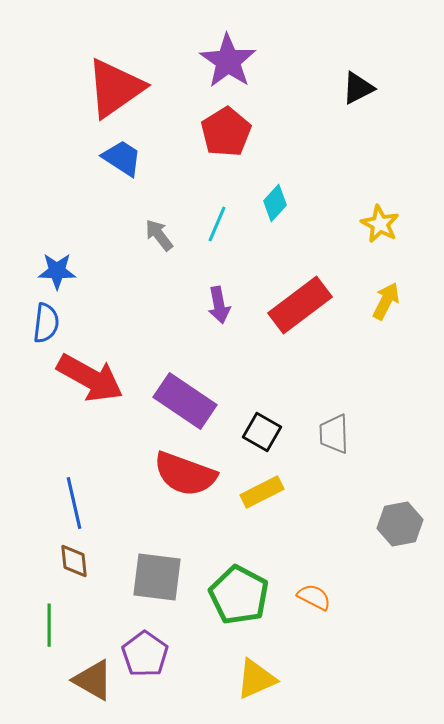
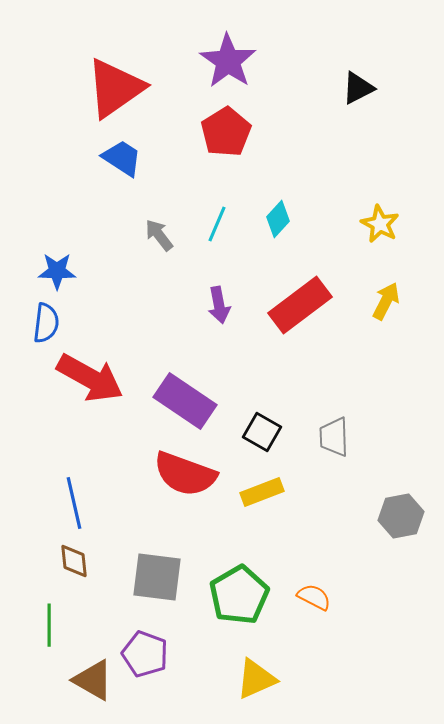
cyan diamond: moved 3 px right, 16 px down
gray trapezoid: moved 3 px down
yellow rectangle: rotated 6 degrees clockwise
gray hexagon: moved 1 px right, 8 px up
green pentagon: rotated 14 degrees clockwise
purple pentagon: rotated 15 degrees counterclockwise
